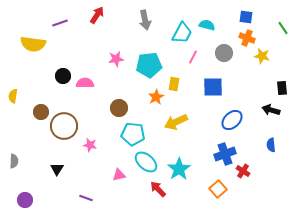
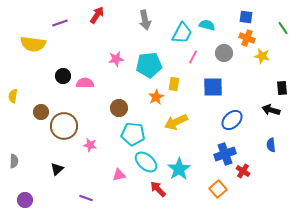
black triangle at (57, 169): rotated 16 degrees clockwise
